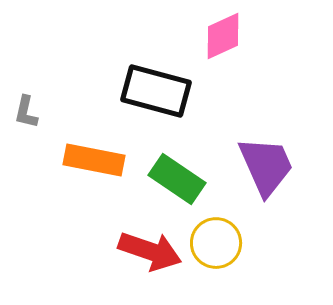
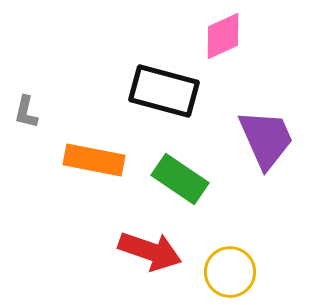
black rectangle: moved 8 px right
purple trapezoid: moved 27 px up
green rectangle: moved 3 px right
yellow circle: moved 14 px right, 29 px down
